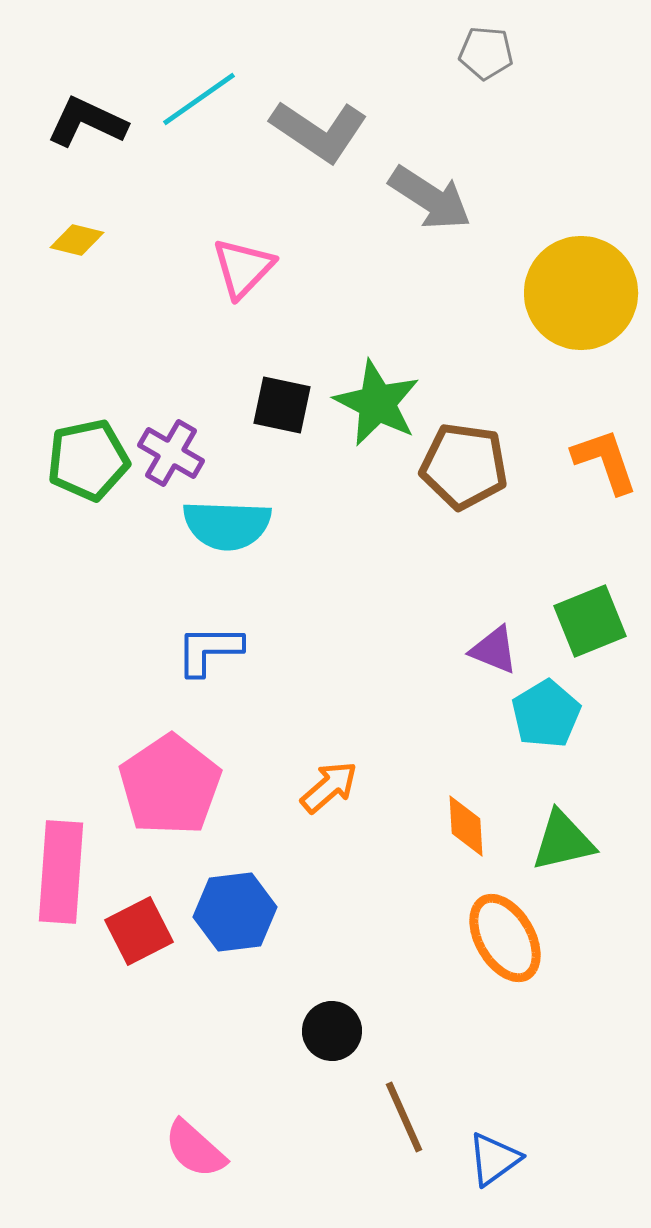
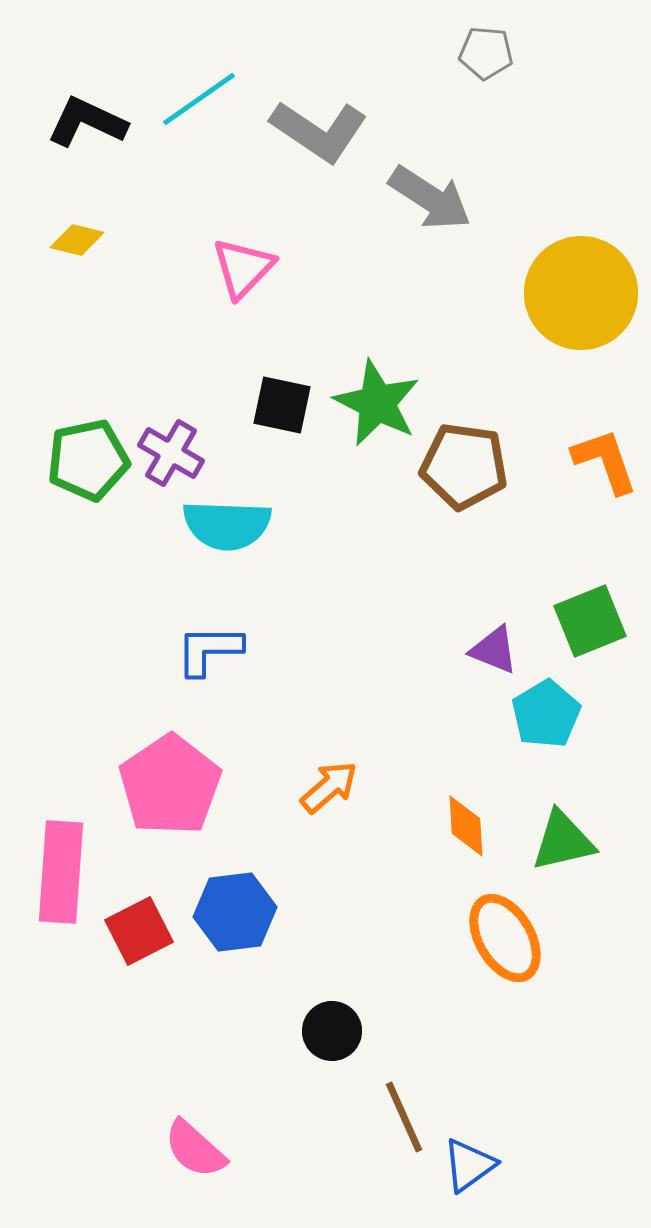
blue triangle: moved 25 px left, 6 px down
